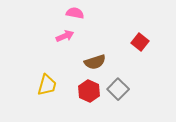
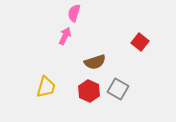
pink semicircle: moved 1 px left; rotated 84 degrees counterclockwise
pink arrow: rotated 42 degrees counterclockwise
yellow trapezoid: moved 1 px left, 2 px down
gray square: rotated 15 degrees counterclockwise
